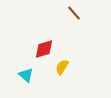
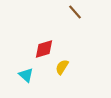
brown line: moved 1 px right, 1 px up
